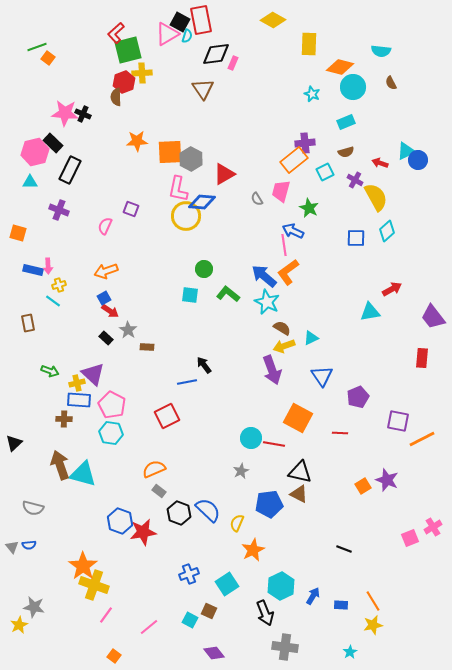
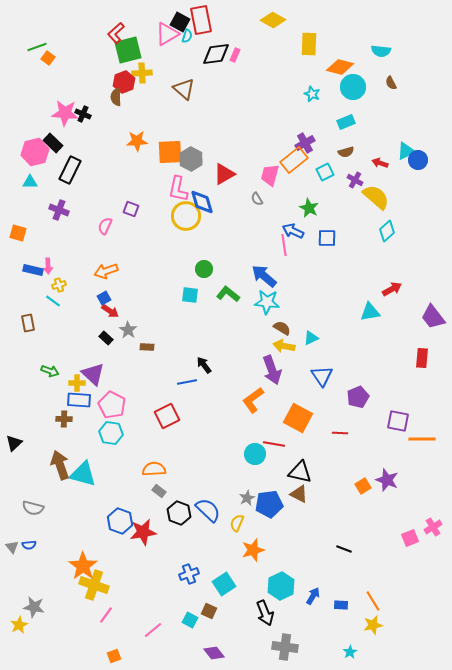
pink rectangle at (233, 63): moved 2 px right, 8 px up
brown triangle at (203, 89): moved 19 px left; rotated 15 degrees counterclockwise
purple cross at (305, 143): rotated 24 degrees counterclockwise
pink trapezoid at (281, 191): moved 11 px left, 16 px up
yellow semicircle at (376, 197): rotated 20 degrees counterclockwise
blue diamond at (202, 202): rotated 68 degrees clockwise
blue square at (356, 238): moved 29 px left
orange L-shape at (288, 272): moved 35 px left, 128 px down
cyan star at (267, 302): rotated 20 degrees counterclockwise
yellow arrow at (284, 346): rotated 30 degrees clockwise
yellow cross at (77, 383): rotated 14 degrees clockwise
cyan circle at (251, 438): moved 4 px right, 16 px down
orange line at (422, 439): rotated 28 degrees clockwise
orange semicircle at (154, 469): rotated 20 degrees clockwise
gray star at (241, 471): moved 6 px right, 27 px down
orange star at (253, 550): rotated 10 degrees clockwise
cyan square at (227, 584): moved 3 px left
pink line at (149, 627): moved 4 px right, 3 px down
orange square at (114, 656): rotated 32 degrees clockwise
